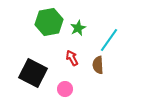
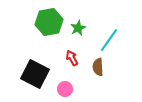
brown semicircle: moved 2 px down
black square: moved 2 px right, 1 px down
